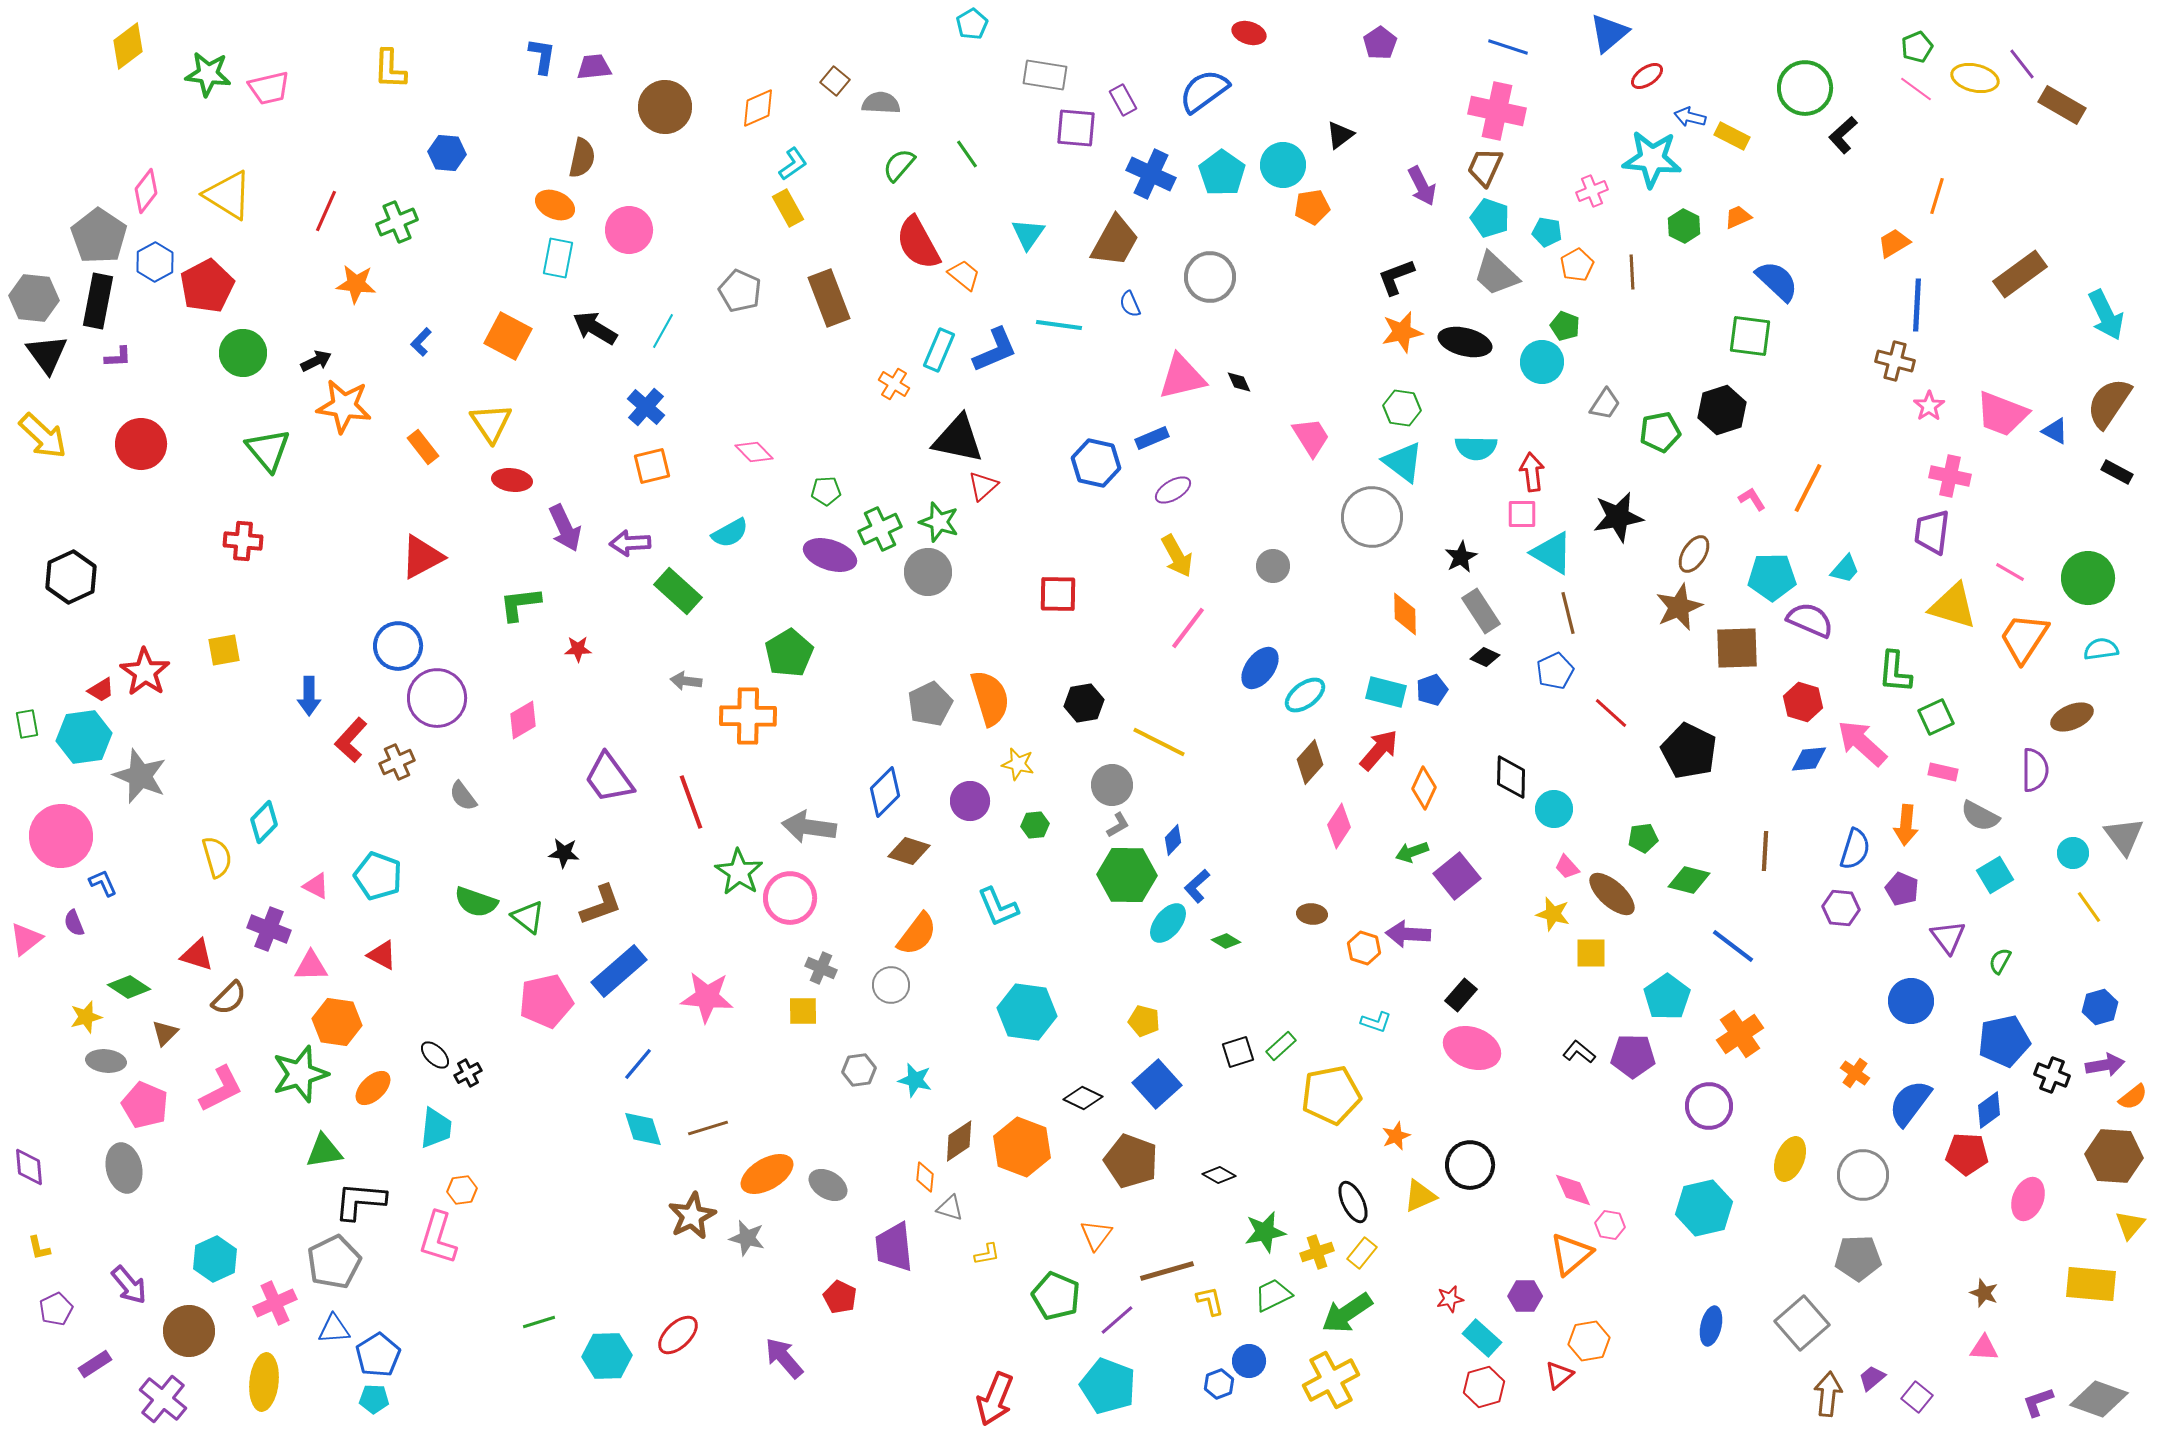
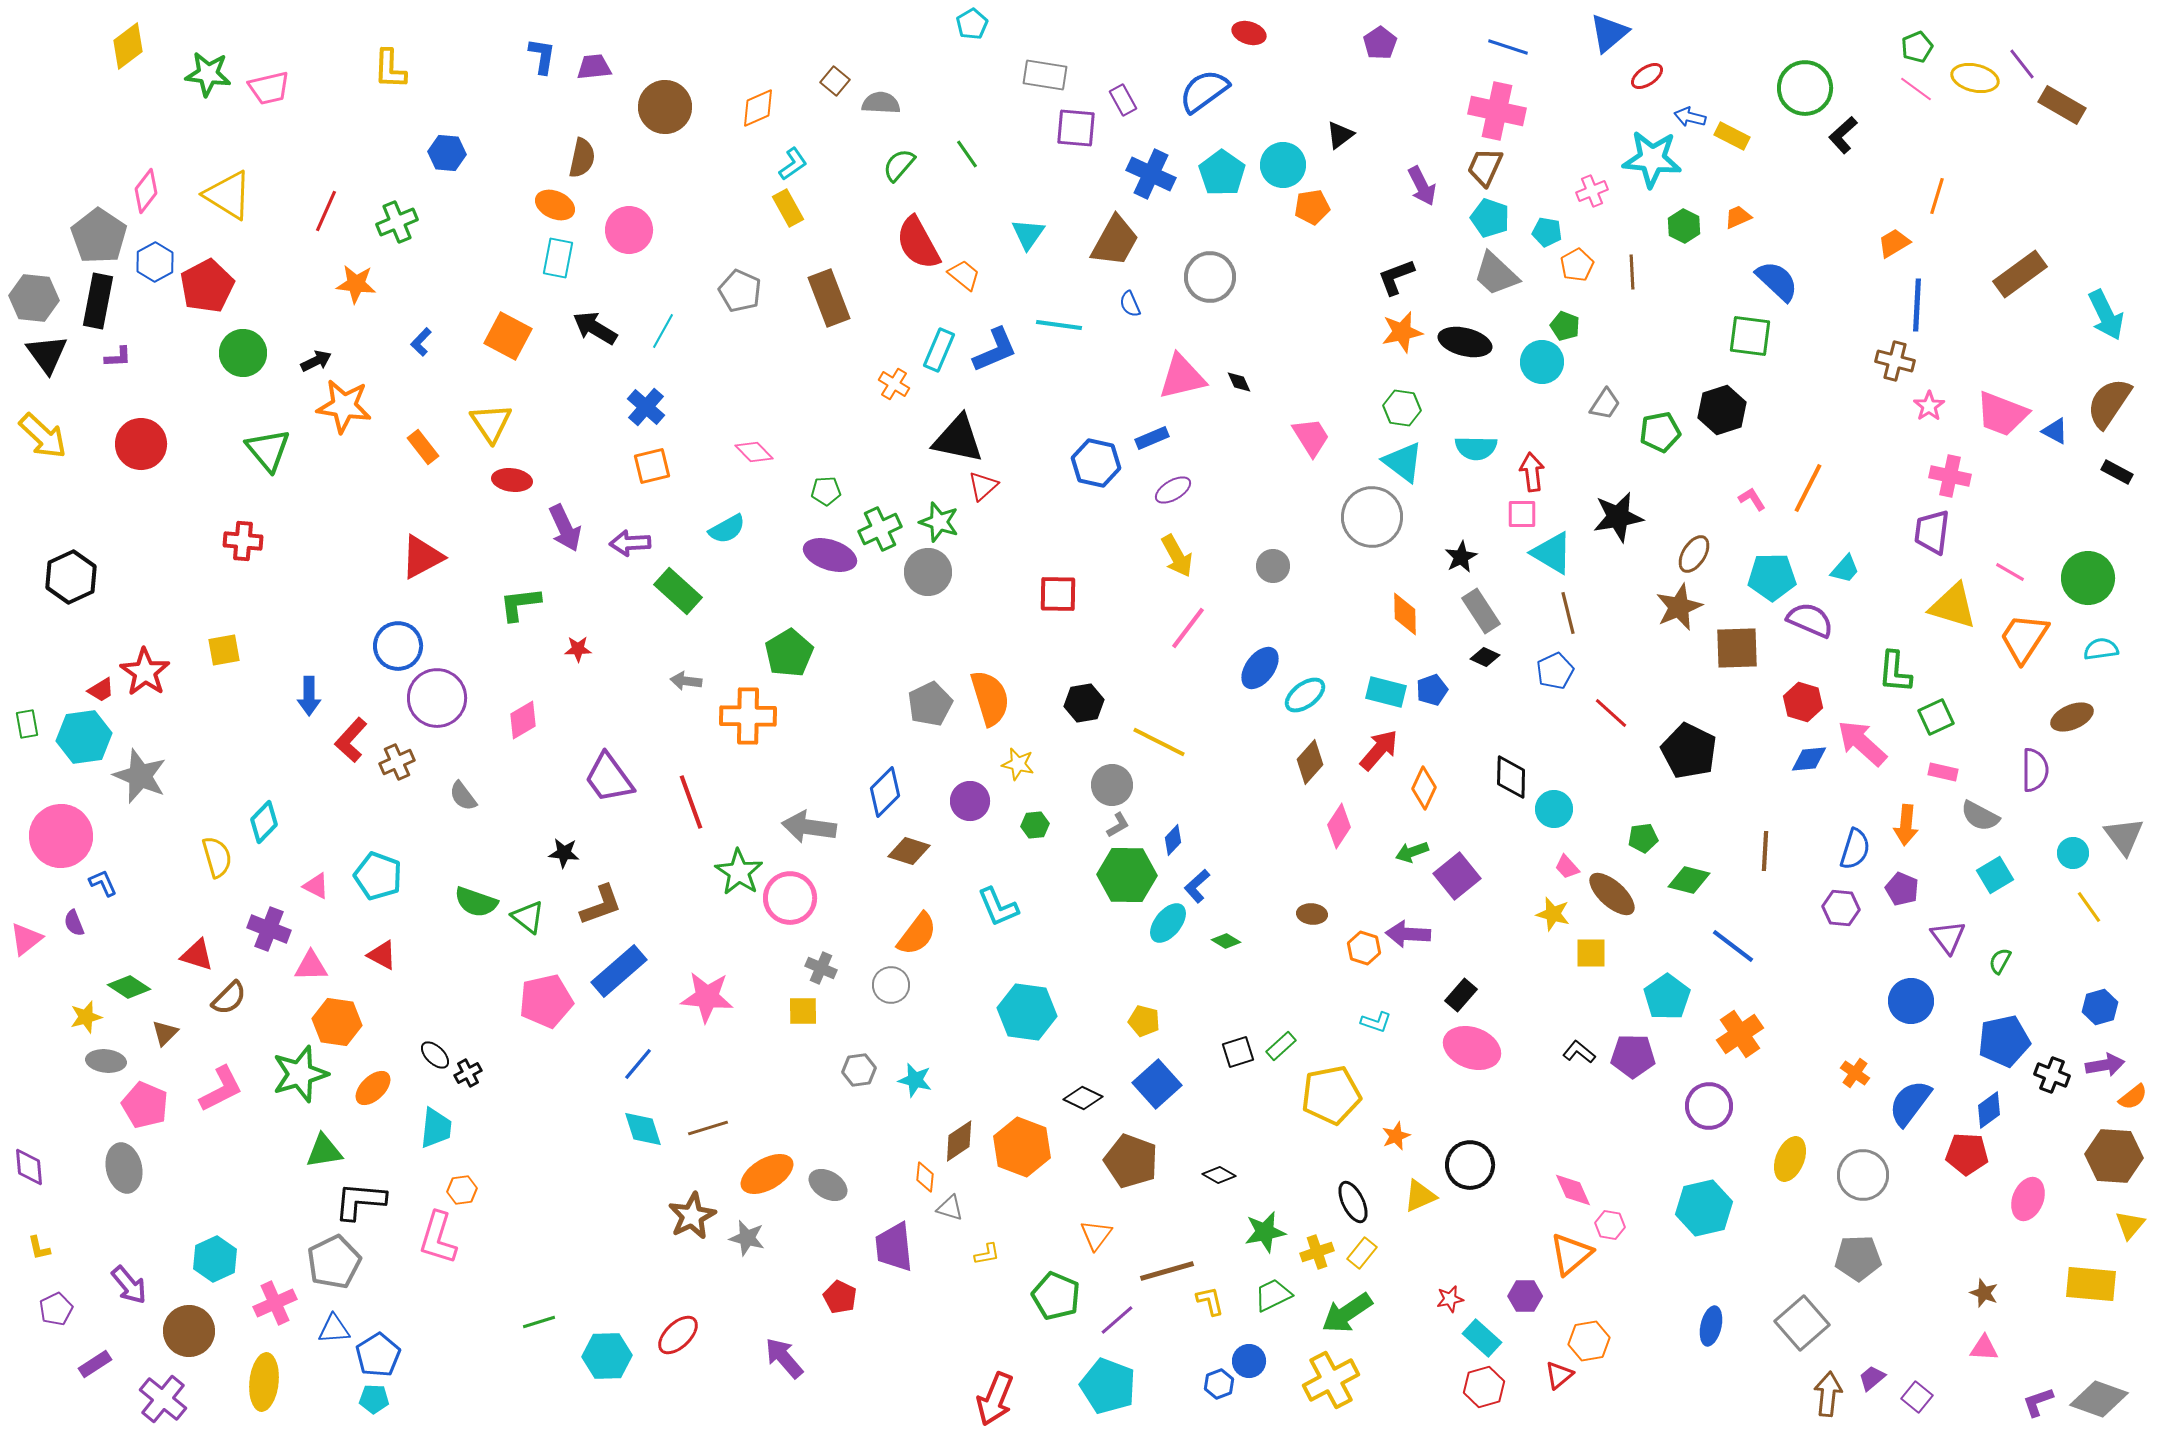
cyan semicircle at (730, 533): moved 3 px left, 4 px up
